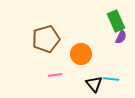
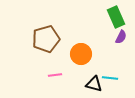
green rectangle: moved 4 px up
cyan line: moved 1 px left, 1 px up
black triangle: rotated 36 degrees counterclockwise
